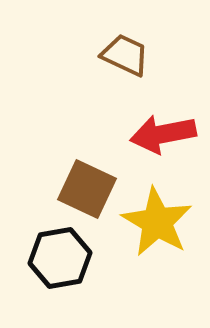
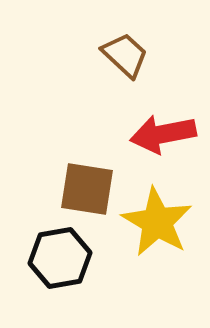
brown trapezoid: rotated 18 degrees clockwise
brown square: rotated 16 degrees counterclockwise
